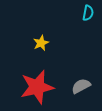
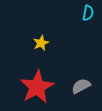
red star: rotated 16 degrees counterclockwise
